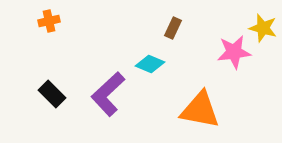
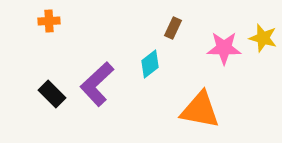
orange cross: rotated 10 degrees clockwise
yellow star: moved 10 px down
pink star: moved 10 px left, 4 px up; rotated 8 degrees clockwise
cyan diamond: rotated 60 degrees counterclockwise
purple L-shape: moved 11 px left, 10 px up
